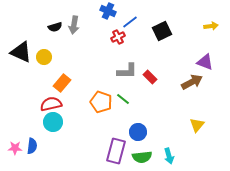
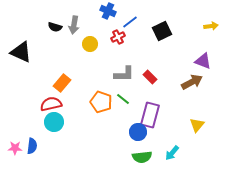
black semicircle: rotated 32 degrees clockwise
yellow circle: moved 46 px right, 13 px up
purple triangle: moved 2 px left, 1 px up
gray L-shape: moved 3 px left, 3 px down
cyan circle: moved 1 px right
purple rectangle: moved 34 px right, 36 px up
cyan arrow: moved 3 px right, 3 px up; rotated 56 degrees clockwise
